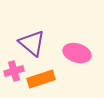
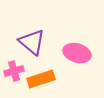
purple triangle: moved 1 px up
